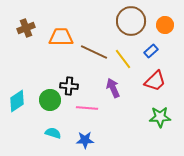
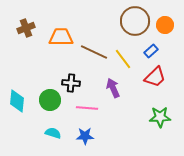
brown circle: moved 4 px right
red trapezoid: moved 4 px up
black cross: moved 2 px right, 3 px up
cyan diamond: rotated 50 degrees counterclockwise
blue star: moved 4 px up
